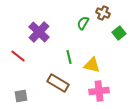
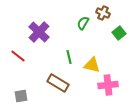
pink cross: moved 9 px right, 6 px up
